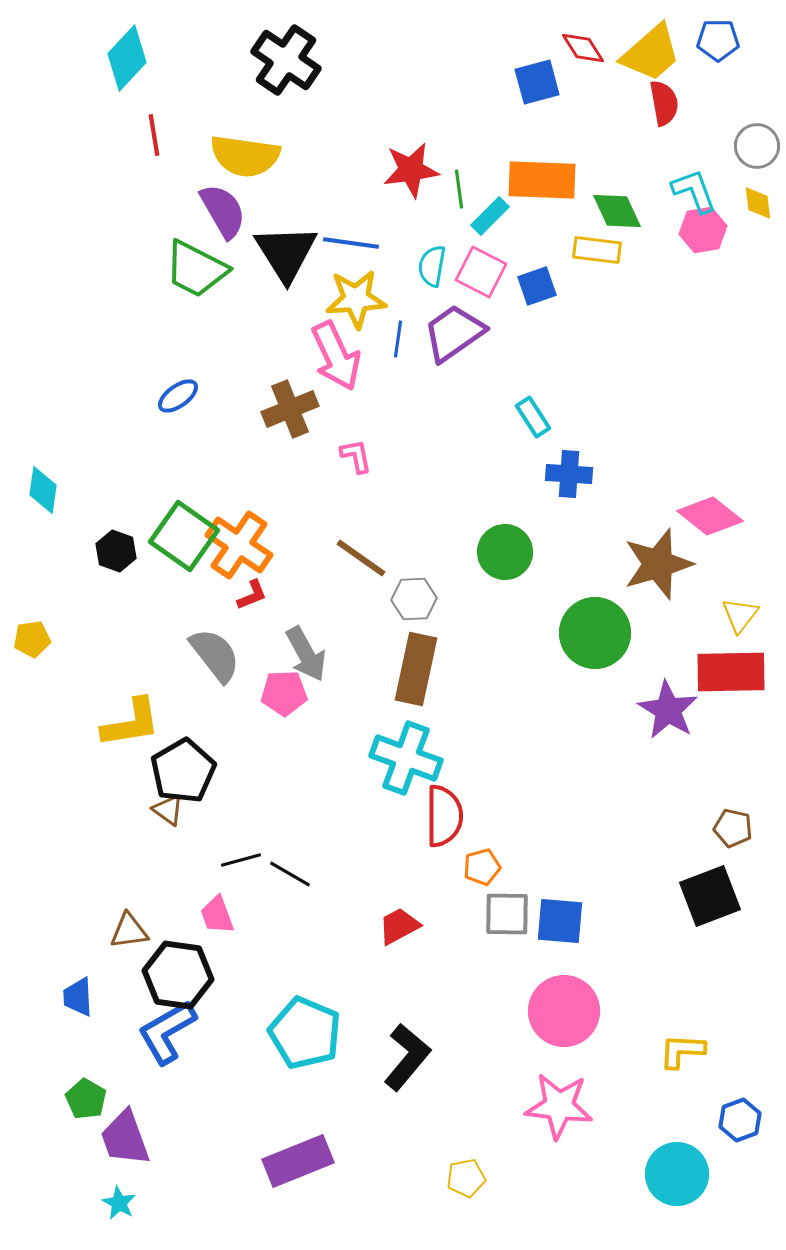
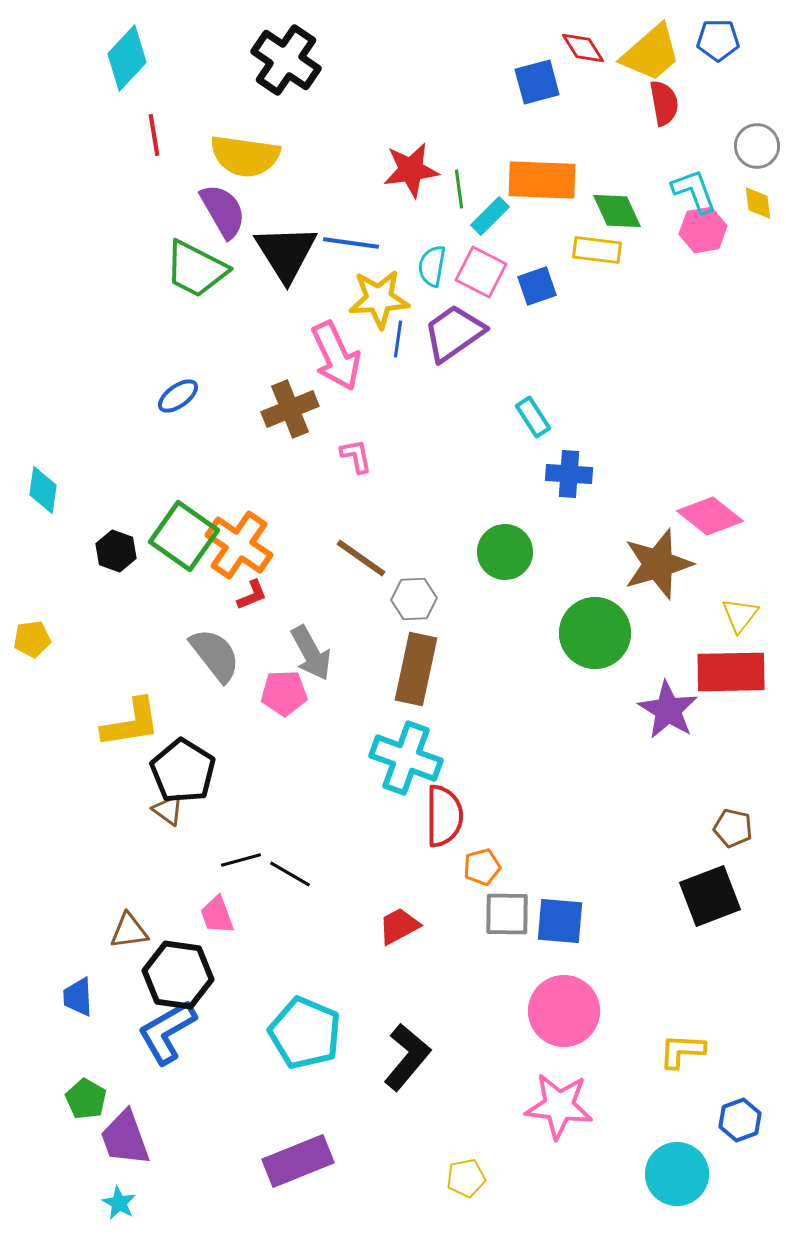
yellow star at (356, 299): moved 23 px right
gray arrow at (306, 654): moved 5 px right, 1 px up
black pentagon at (183, 771): rotated 10 degrees counterclockwise
